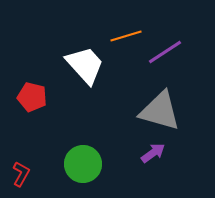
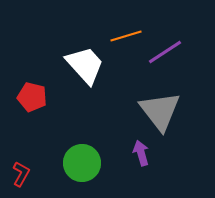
gray triangle: rotated 36 degrees clockwise
purple arrow: moved 12 px left; rotated 70 degrees counterclockwise
green circle: moved 1 px left, 1 px up
